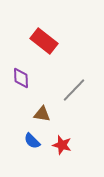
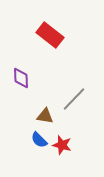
red rectangle: moved 6 px right, 6 px up
gray line: moved 9 px down
brown triangle: moved 3 px right, 2 px down
blue semicircle: moved 7 px right, 1 px up
